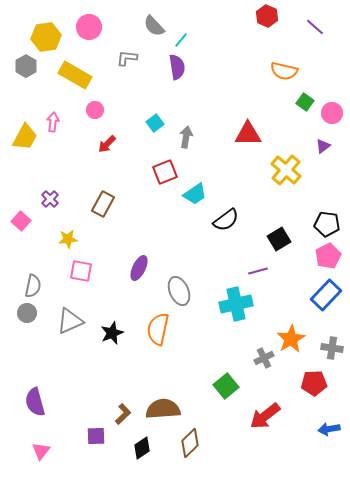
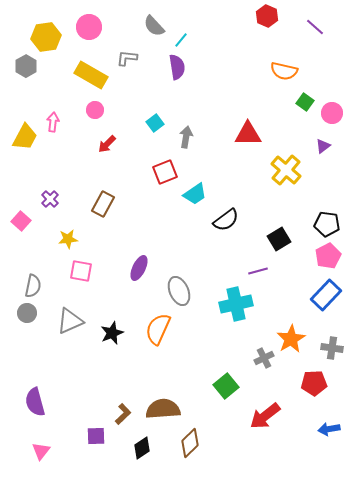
yellow rectangle at (75, 75): moved 16 px right
orange semicircle at (158, 329): rotated 12 degrees clockwise
